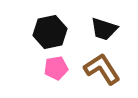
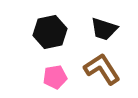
pink pentagon: moved 1 px left, 9 px down
